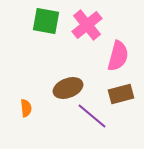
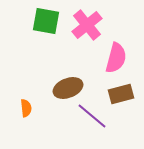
pink semicircle: moved 2 px left, 2 px down
